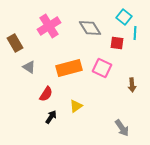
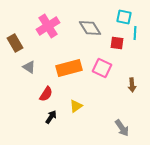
cyan square: rotated 28 degrees counterclockwise
pink cross: moved 1 px left
